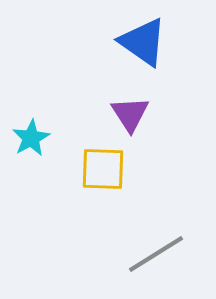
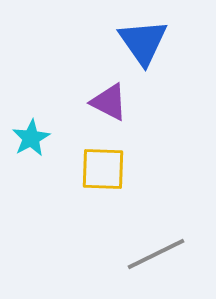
blue triangle: rotated 20 degrees clockwise
purple triangle: moved 21 px left, 12 px up; rotated 30 degrees counterclockwise
gray line: rotated 6 degrees clockwise
